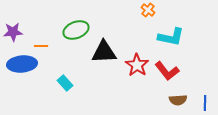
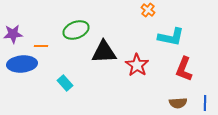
purple star: moved 2 px down
red L-shape: moved 17 px right, 2 px up; rotated 60 degrees clockwise
brown semicircle: moved 3 px down
